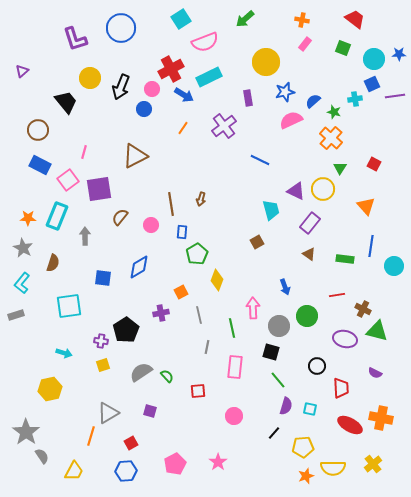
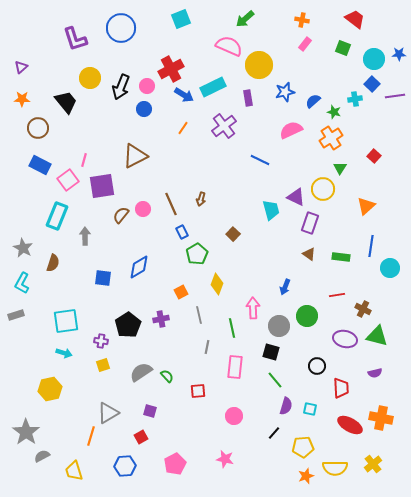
cyan square at (181, 19): rotated 12 degrees clockwise
pink semicircle at (205, 42): moved 24 px right, 4 px down; rotated 136 degrees counterclockwise
yellow circle at (266, 62): moved 7 px left, 3 px down
purple triangle at (22, 71): moved 1 px left, 4 px up
cyan rectangle at (209, 77): moved 4 px right, 10 px down
blue square at (372, 84): rotated 21 degrees counterclockwise
pink circle at (152, 89): moved 5 px left, 3 px up
pink semicircle at (291, 120): moved 10 px down
brown circle at (38, 130): moved 2 px up
orange cross at (331, 138): rotated 15 degrees clockwise
pink line at (84, 152): moved 8 px down
red square at (374, 164): moved 8 px up; rotated 16 degrees clockwise
purple square at (99, 189): moved 3 px right, 3 px up
purple triangle at (296, 191): moved 6 px down
brown line at (171, 204): rotated 15 degrees counterclockwise
orange triangle at (366, 206): rotated 30 degrees clockwise
brown semicircle at (120, 217): moved 1 px right, 2 px up
orange star at (28, 218): moved 6 px left, 119 px up
purple rectangle at (310, 223): rotated 20 degrees counterclockwise
pink circle at (151, 225): moved 8 px left, 16 px up
blue rectangle at (182, 232): rotated 32 degrees counterclockwise
brown square at (257, 242): moved 24 px left, 8 px up; rotated 16 degrees counterclockwise
green rectangle at (345, 259): moved 4 px left, 2 px up
cyan circle at (394, 266): moved 4 px left, 2 px down
yellow diamond at (217, 280): moved 4 px down
cyan L-shape at (22, 283): rotated 10 degrees counterclockwise
blue arrow at (285, 287): rotated 42 degrees clockwise
cyan square at (69, 306): moved 3 px left, 15 px down
purple cross at (161, 313): moved 6 px down
black pentagon at (126, 330): moved 2 px right, 5 px up
green triangle at (377, 331): moved 5 px down
purple semicircle at (375, 373): rotated 40 degrees counterclockwise
green line at (278, 380): moved 3 px left
red square at (131, 443): moved 10 px right, 6 px up
gray semicircle at (42, 456): rotated 84 degrees counterclockwise
pink star at (218, 462): moved 7 px right, 3 px up; rotated 24 degrees counterclockwise
yellow semicircle at (333, 468): moved 2 px right
yellow trapezoid at (74, 471): rotated 135 degrees clockwise
blue hexagon at (126, 471): moved 1 px left, 5 px up
